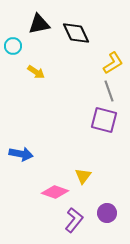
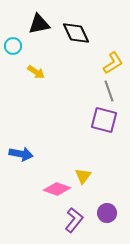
pink diamond: moved 2 px right, 3 px up
